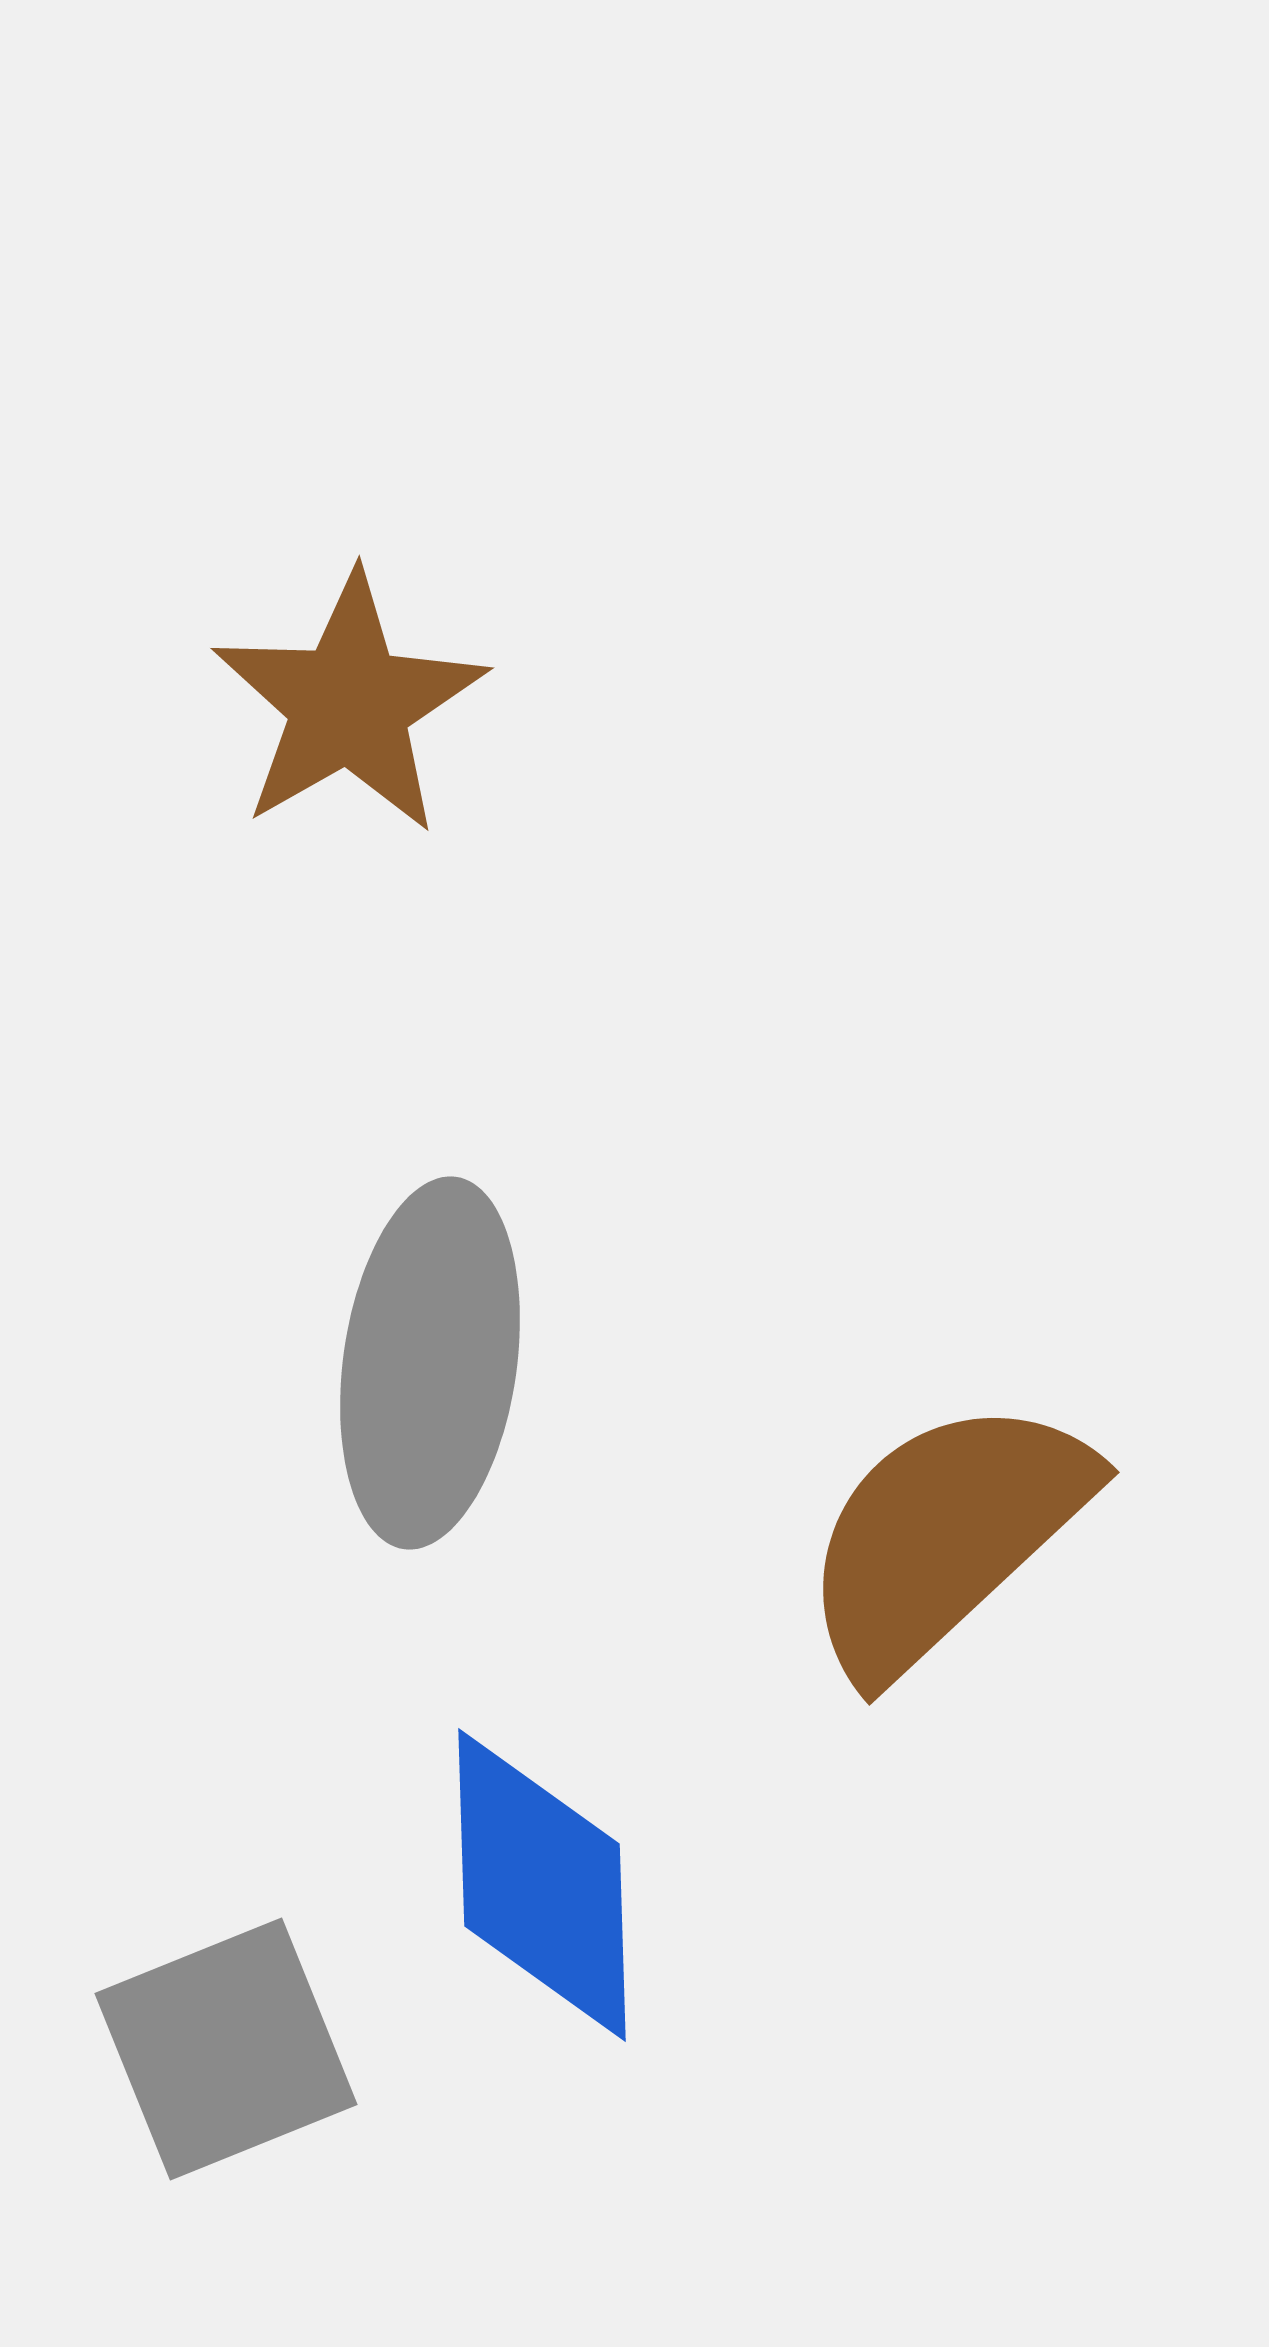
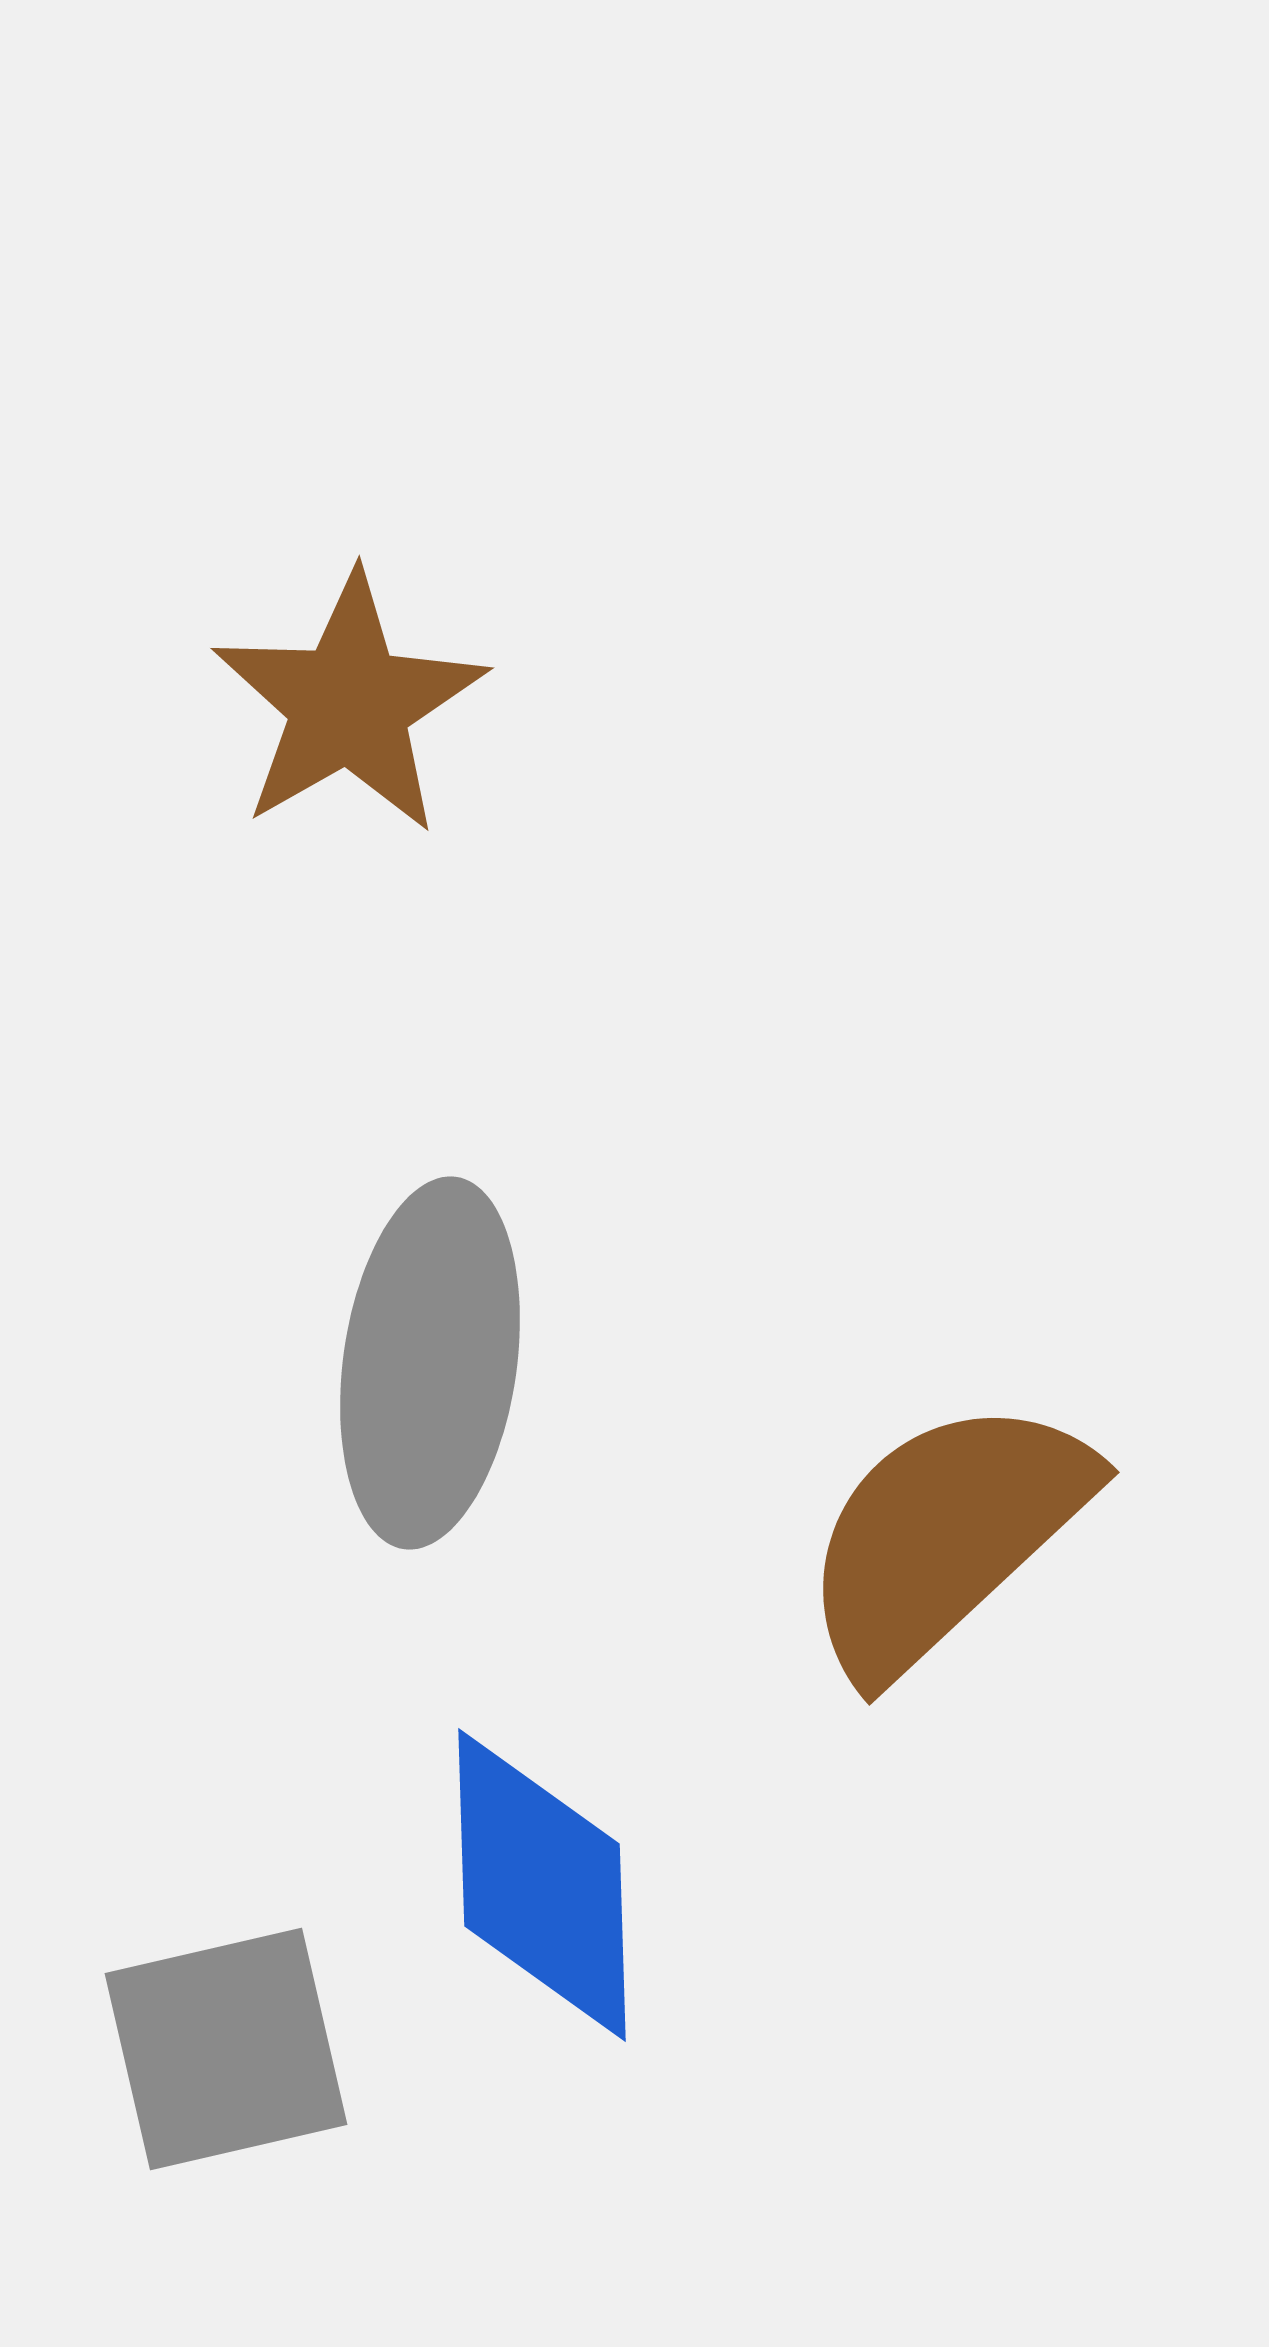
gray square: rotated 9 degrees clockwise
